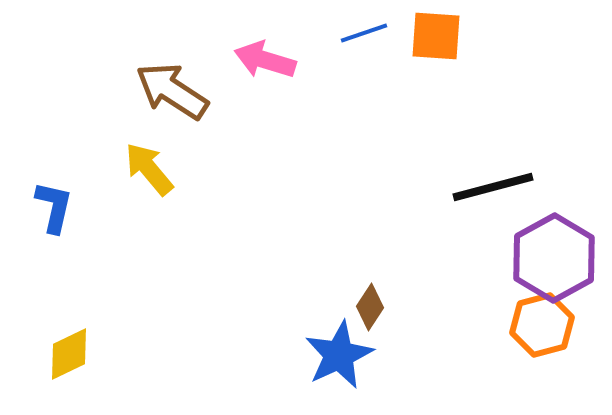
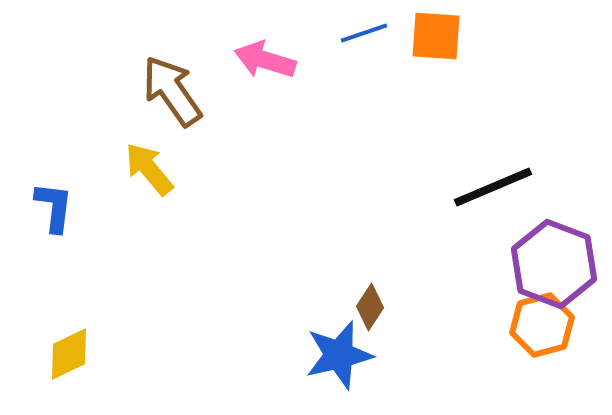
brown arrow: rotated 22 degrees clockwise
black line: rotated 8 degrees counterclockwise
blue L-shape: rotated 6 degrees counterclockwise
purple hexagon: moved 6 px down; rotated 10 degrees counterclockwise
blue star: rotated 12 degrees clockwise
